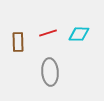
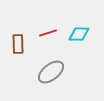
brown rectangle: moved 2 px down
gray ellipse: moved 1 px right; rotated 56 degrees clockwise
